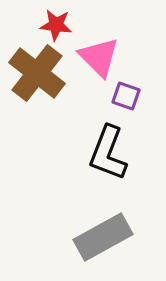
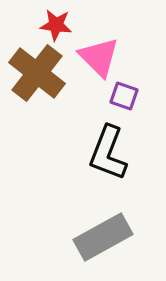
purple square: moved 2 px left
